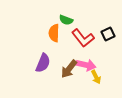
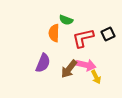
red L-shape: rotated 115 degrees clockwise
